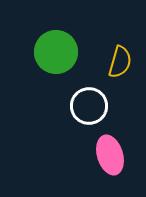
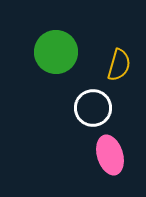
yellow semicircle: moved 1 px left, 3 px down
white circle: moved 4 px right, 2 px down
